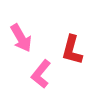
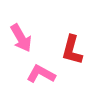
pink L-shape: rotated 80 degrees clockwise
